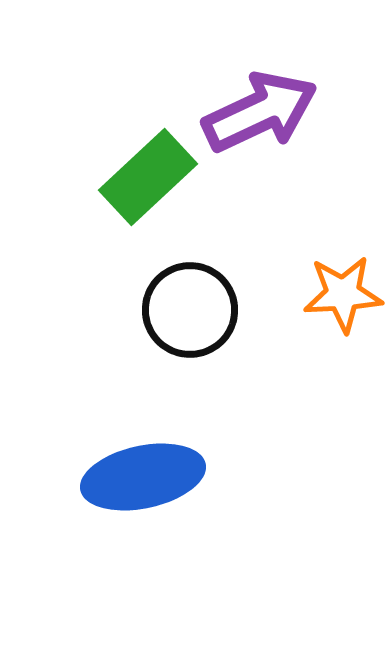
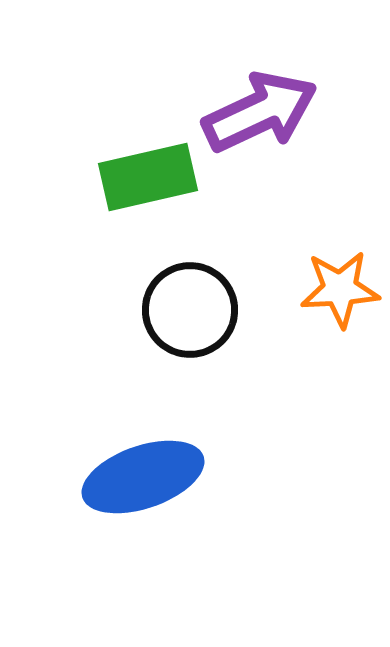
green rectangle: rotated 30 degrees clockwise
orange star: moved 3 px left, 5 px up
blue ellipse: rotated 7 degrees counterclockwise
